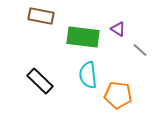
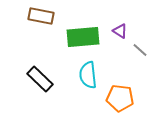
purple triangle: moved 2 px right, 2 px down
green rectangle: rotated 12 degrees counterclockwise
black rectangle: moved 2 px up
orange pentagon: moved 2 px right, 3 px down
